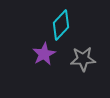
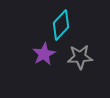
gray star: moved 3 px left, 2 px up
